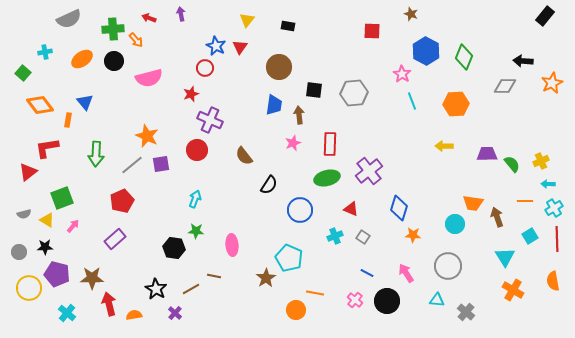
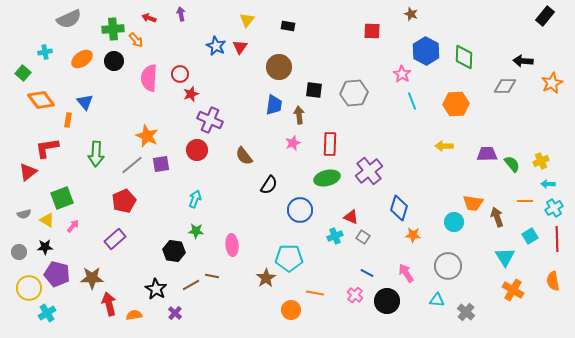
green diamond at (464, 57): rotated 20 degrees counterclockwise
red circle at (205, 68): moved 25 px left, 6 px down
pink semicircle at (149, 78): rotated 108 degrees clockwise
orange diamond at (40, 105): moved 1 px right, 5 px up
red pentagon at (122, 201): moved 2 px right
red triangle at (351, 209): moved 8 px down
cyan circle at (455, 224): moved 1 px left, 2 px up
black hexagon at (174, 248): moved 3 px down
cyan pentagon at (289, 258): rotated 24 degrees counterclockwise
brown line at (214, 276): moved 2 px left
brown line at (191, 289): moved 4 px up
pink cross at (355, 300): moved 5 px up
orange circle at (296, 310): moved 5 px left
cyan cross at (67, 313): moved 20 px left; rotated 18 degrees clockwise
